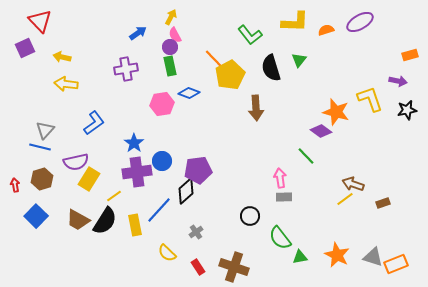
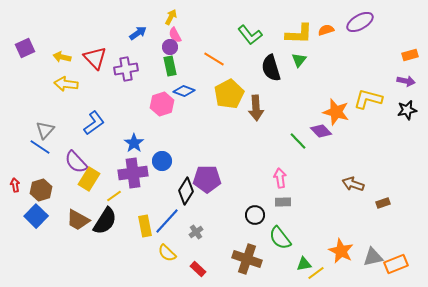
red triangle at (40, 21): moved 55 px right, 37 px down
yellow L-shape at (295, 22): moved 4 px right, 12 px down
orange line at (214, 59): rotated 15 degrees counterclockwise
yellow pentagon at (230, 75): moved 1 px left, 19 px down
purple arrow at (398, 81): moved 8 px right
blue diamond at (189, 93): moved 5 px left, 2 px up
yellow L-shape at (370, 99): moved 2 px left; rotated 56 degrees counterclockwise
pink hexagon at (162, 104): rotated 10 degrees counterclockwise
purple diamond at (321, 131): rotated 10 degrees clockwise
blue line at (40, 147): rotated 20 degrees clockwise
green line at (306, 156): moved 8 px left, 15 px up
purple semicircle at (76, 162): rotated 60 degrees clockwise
purple pentagon at (198, 170): moved 9 px right, 9 px down; rotated 8 degrees clockwise
purple cross at (137, 172): moved 4 px left, 1 px down
brown hexagon at (42, 179): moved 1 px left, 11 px down
black diamond at (186, 191): rotated 16 degrees counterclockwise
gray rectangle at (284, 197): moved 1 px left, 5 px down
yellow line at (345, 199): moved 29 px left, 74 px down
blue line at (159, 210): moved 8 px right, 11 px down
black circle at (250, 216): moved 5 px right, 1 px up
yellow rectangle at (135, 225): moved 10 px right, 1 px down
orange star at (337, 255): moved 4 px right, 4 px up
green triangle at (300, 257): moved 4 px right, 7 px down
gray triangle at (373, 257): rotated 30 degrees counterclockwise
red rectangle at (198, 267): moved 2 px down; rotated 14 degrees counterclockwise
brown cross at (234, 267): moved 13 px right, 8 px up
